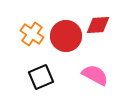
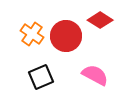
red diamond: moved 2 px right, 5 px up; rotated 35 degrees clockwise
